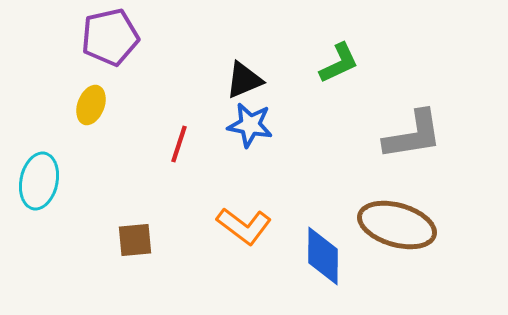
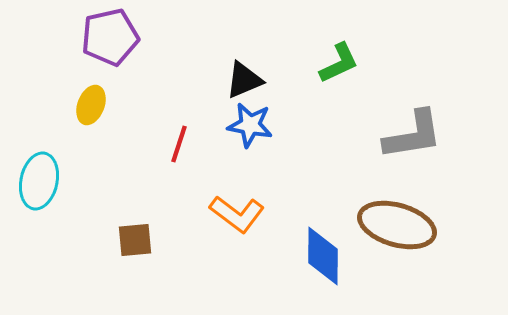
orange L-shape: moved 7 px left, 12 px up
